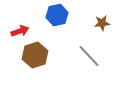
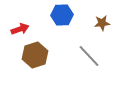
blue hexagon: moved 5 px right; rotated 10 degrees clockwise
red arrow: moved 2 px up
